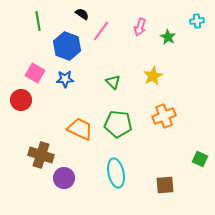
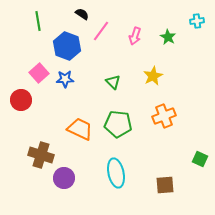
pink arrow: moved 5 px left, 9 px down
pink square: moved 4 px right; rotated 18 degrees clockwise
